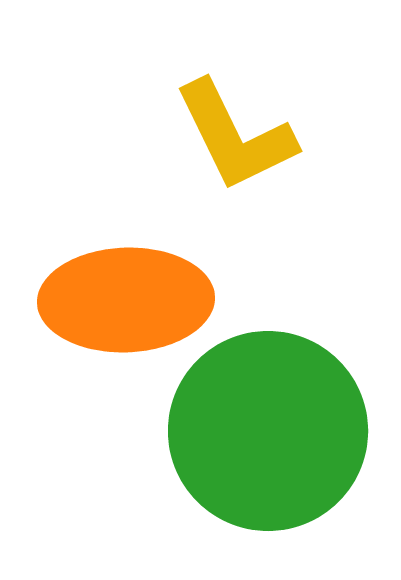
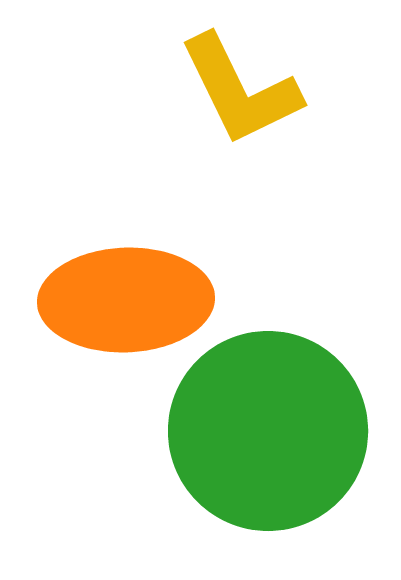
yellow L-shape: moved 5 px right, 46 px up
